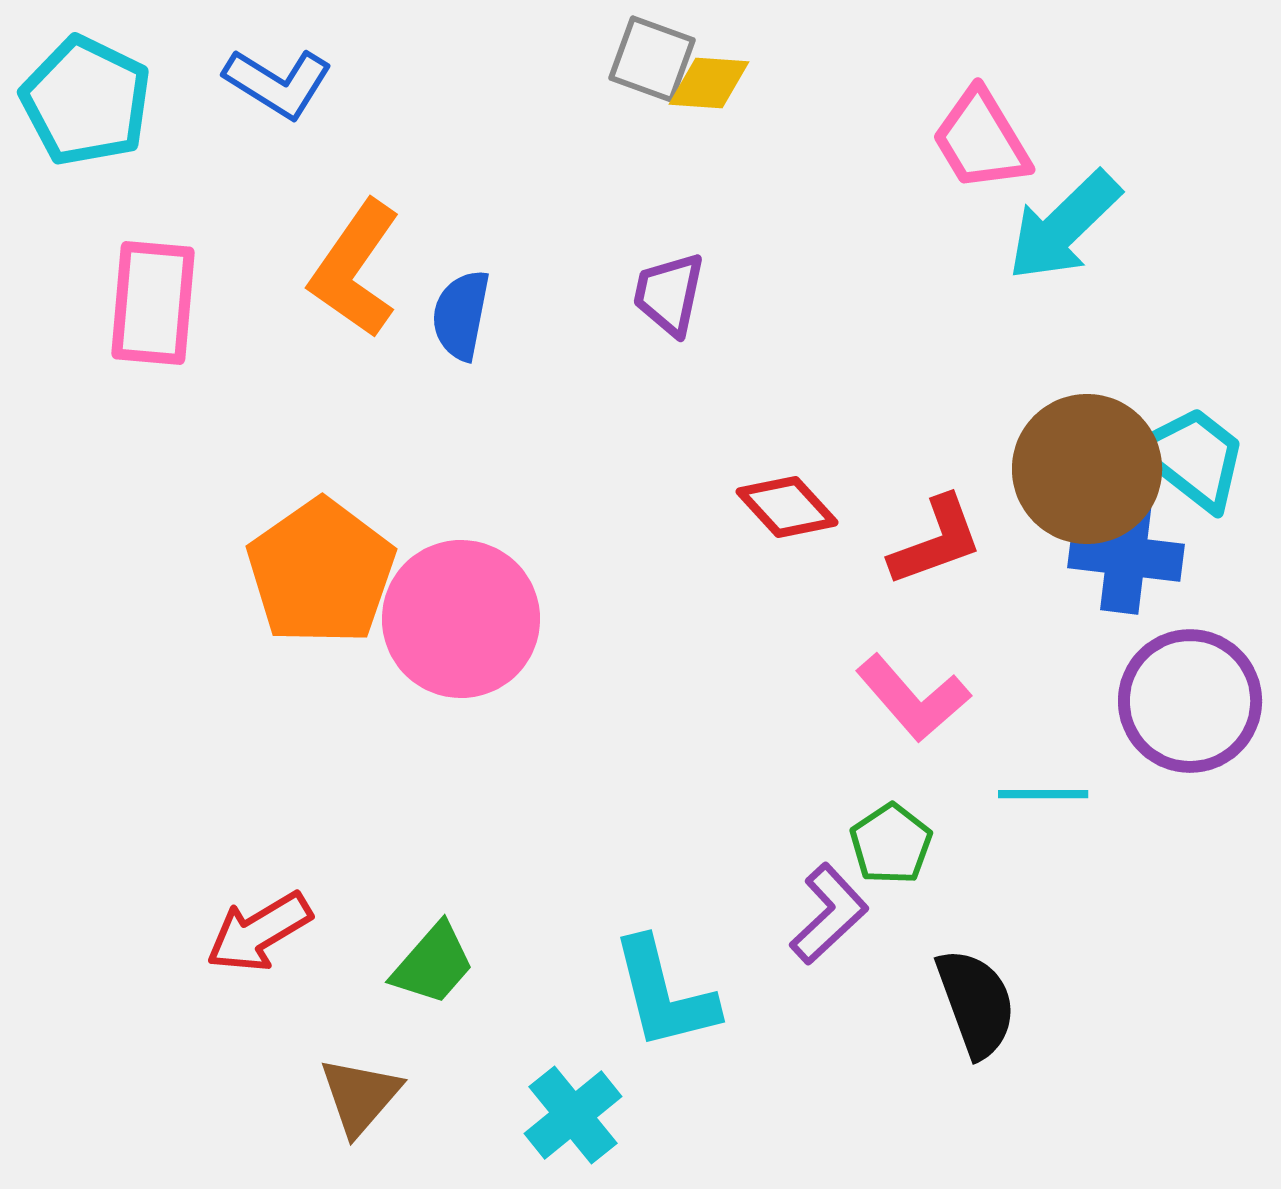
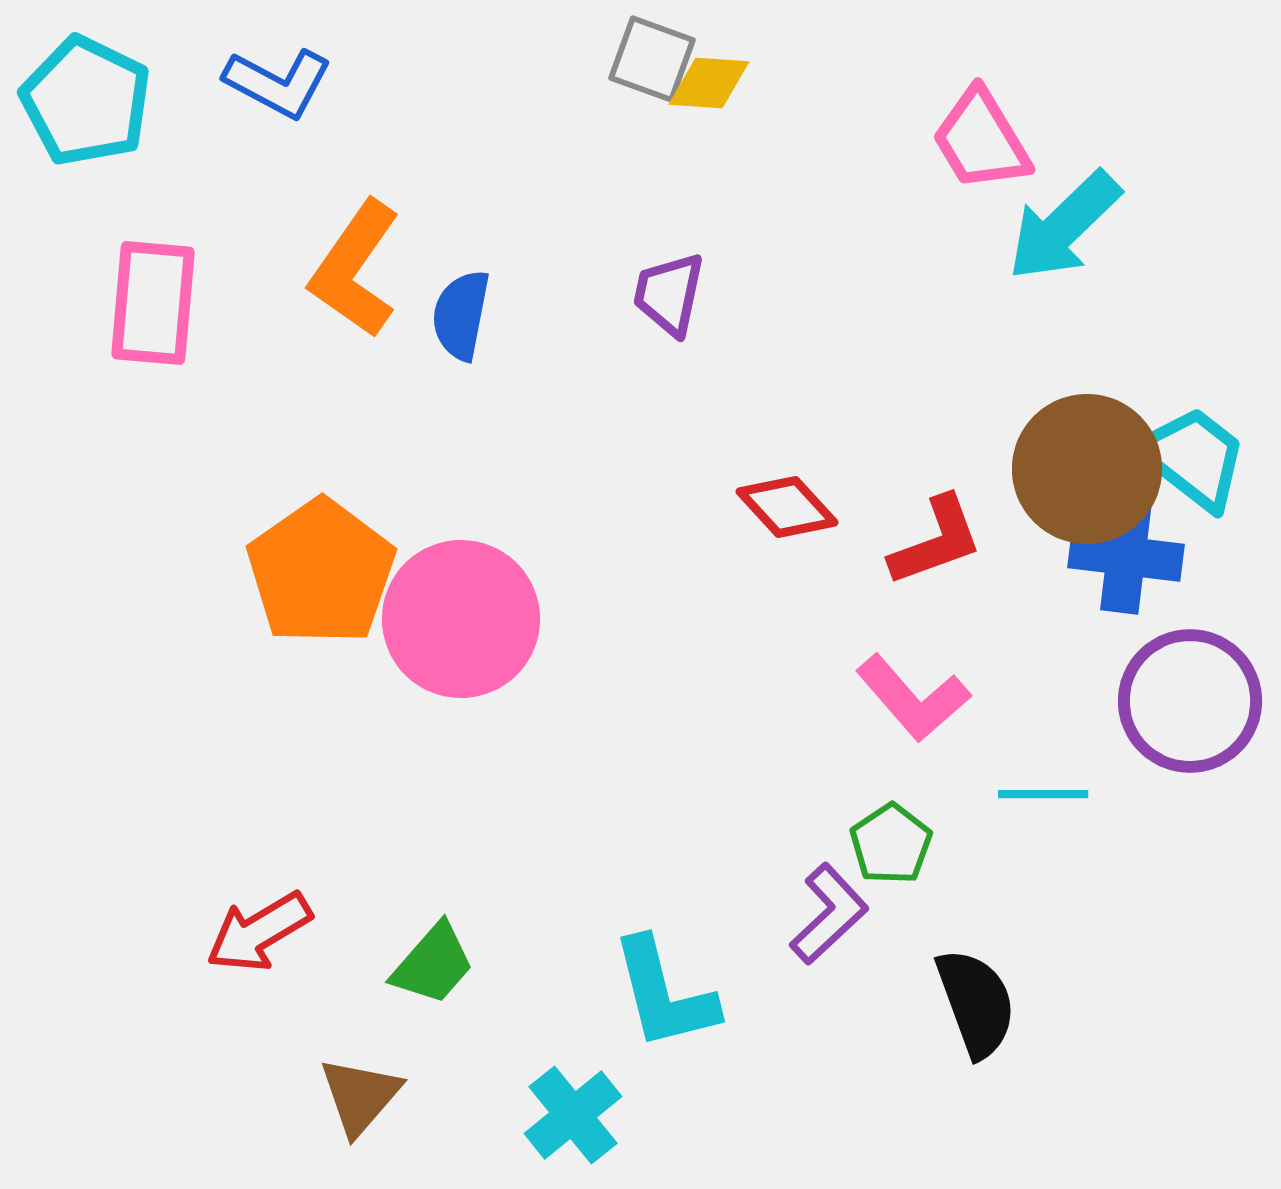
blue L-shape: rotated 4 degrees counterclockwise
